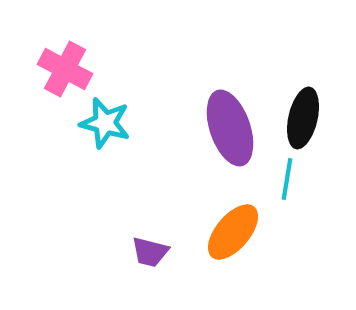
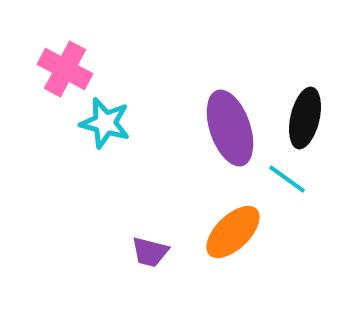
black ellipse: moved 2 px right
cyan line: rotated 63 degrees counterclockwise
orange ellipse: rotated 6 degrees clockwise
